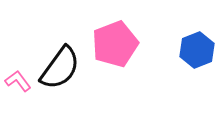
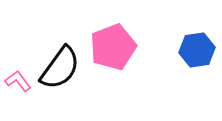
pink pentagon: moved 2 px left, 3 px down
blue hexagon: rotated 12 degrees clockwise
